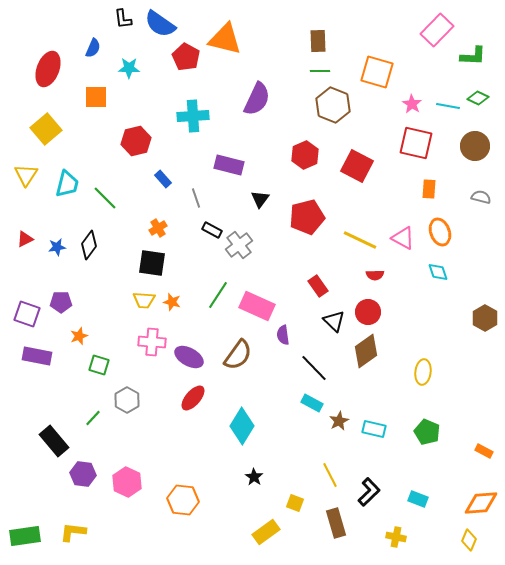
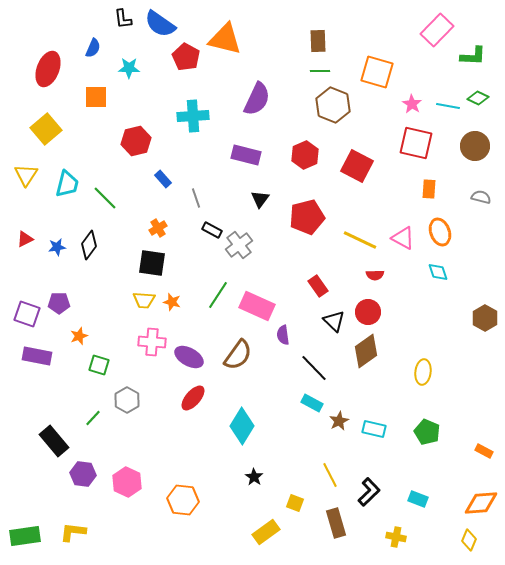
purple rectangle at (229, 165): moved 17 px right, 10 px up
purple pentagon at (61, 302): moved 2 px left, 1 px down
